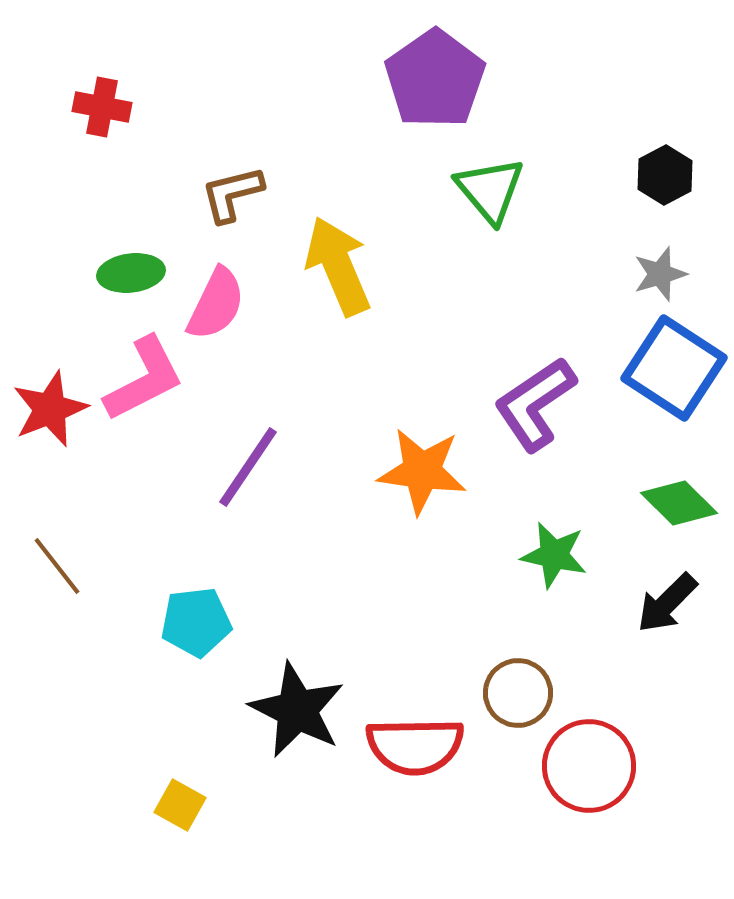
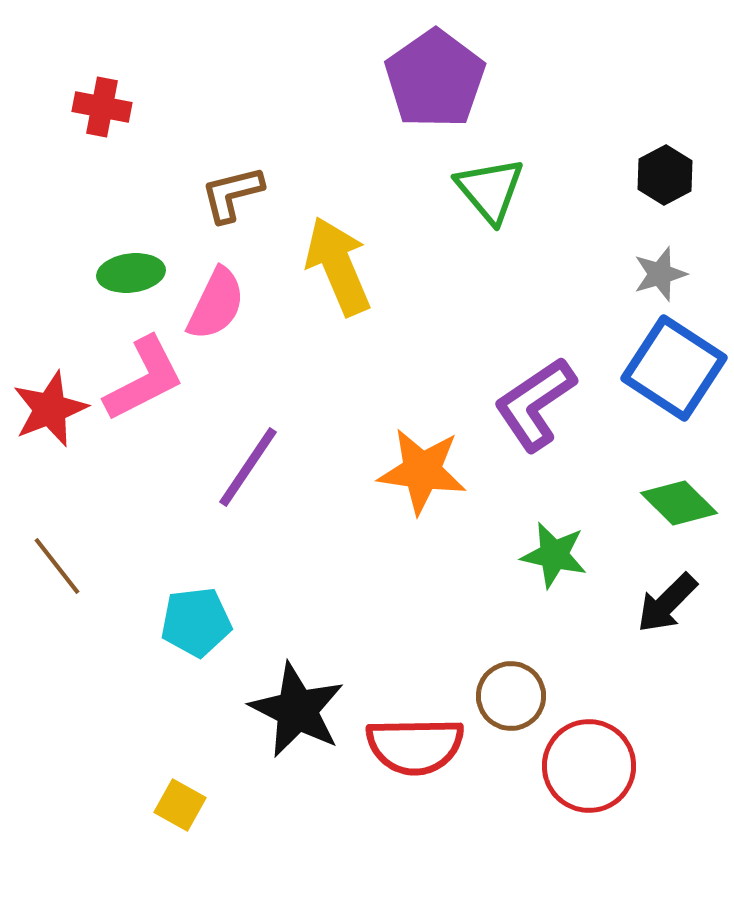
brown circle: moved 7 px left, 3 px down
